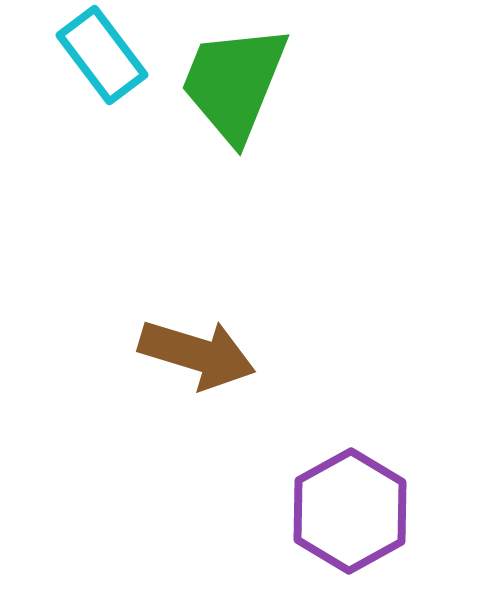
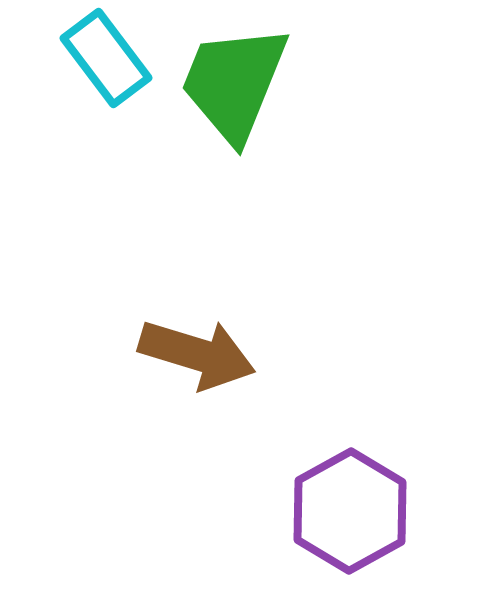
cyan rectangle: moved 4 px right, 3 px down
